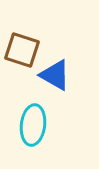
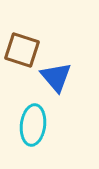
blue triangle: moved 1 px right, 2 px down; rotated 20 degrees clockwise
